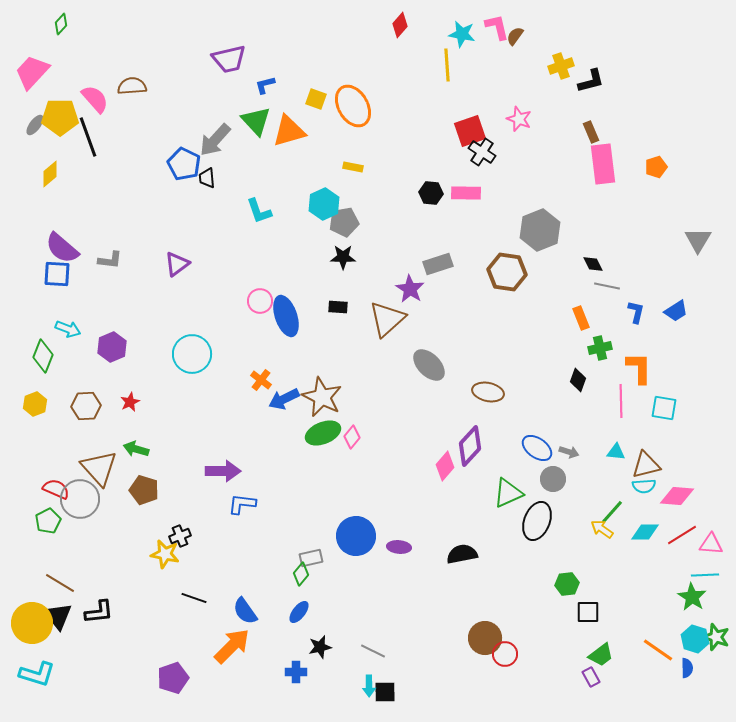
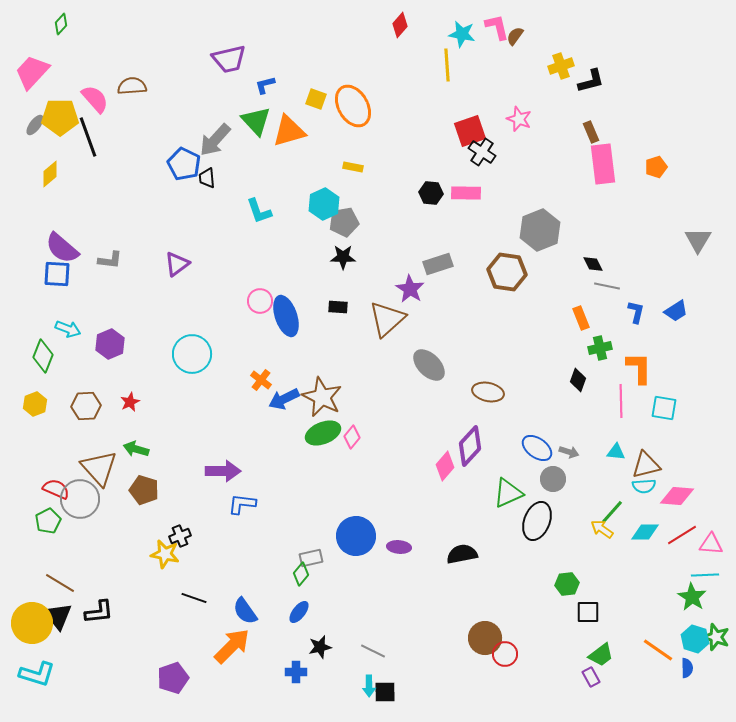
purple hexagon at (112, 347): moved 2 px left, 3 px up
